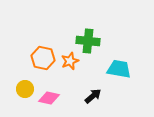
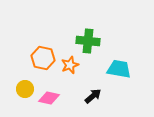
orange star: moved 4 px down
